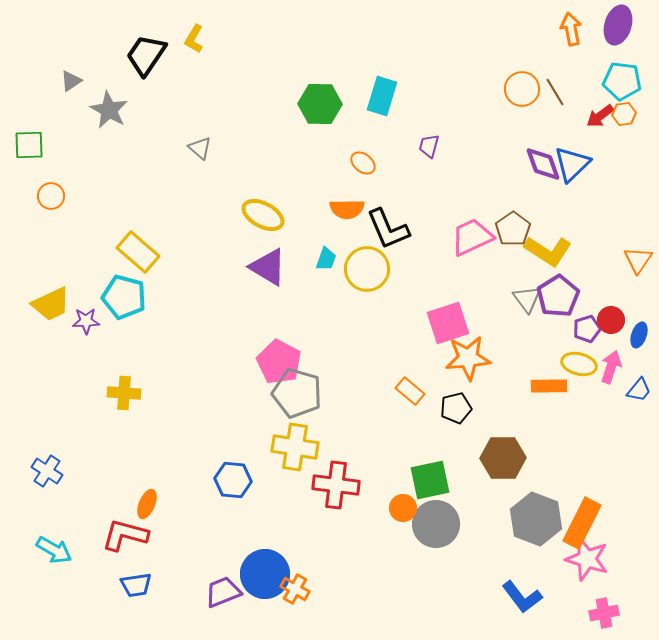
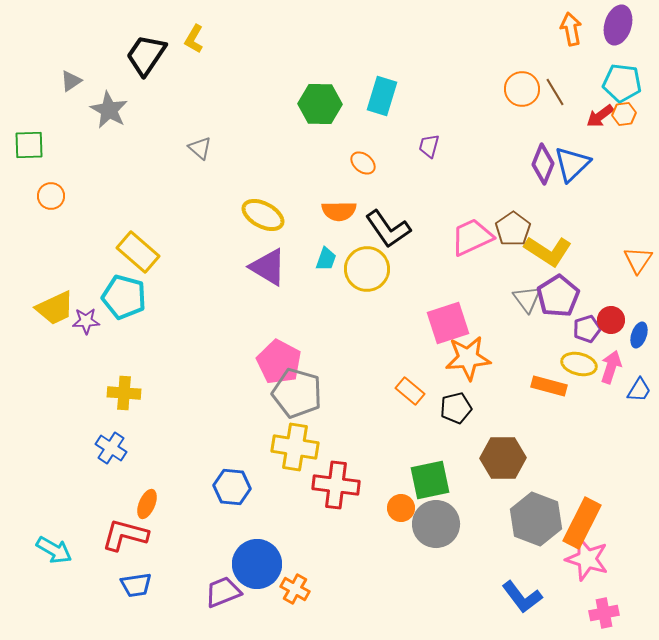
cyan pentagon at (622, 81): moved 2 px down
purple diamond at (543, 164): rotated 42 degrees clockwise
orange semicircle at (347, 209): moved 8 px left, 2 px down
black L-shape at (388, 229): rotated 12 degrees counterclockwise
yellow trapezoid at (51, 304): moved 4 px right, 4 px down
orange rectangle at (549, 386): rotated 16 degrees clockwise
blue trapezoid at (639, 390): rotated 8 degrees counterclockwise
blue cross at (47, 471): moved 64 px right, 23 px up
blue hexagon at (233, 480): moved 1 px left, 7 px down
orange circle at (403, 508): moved 2 px left
blue circle at (265, 574): moved 8 px left, 10 px up
